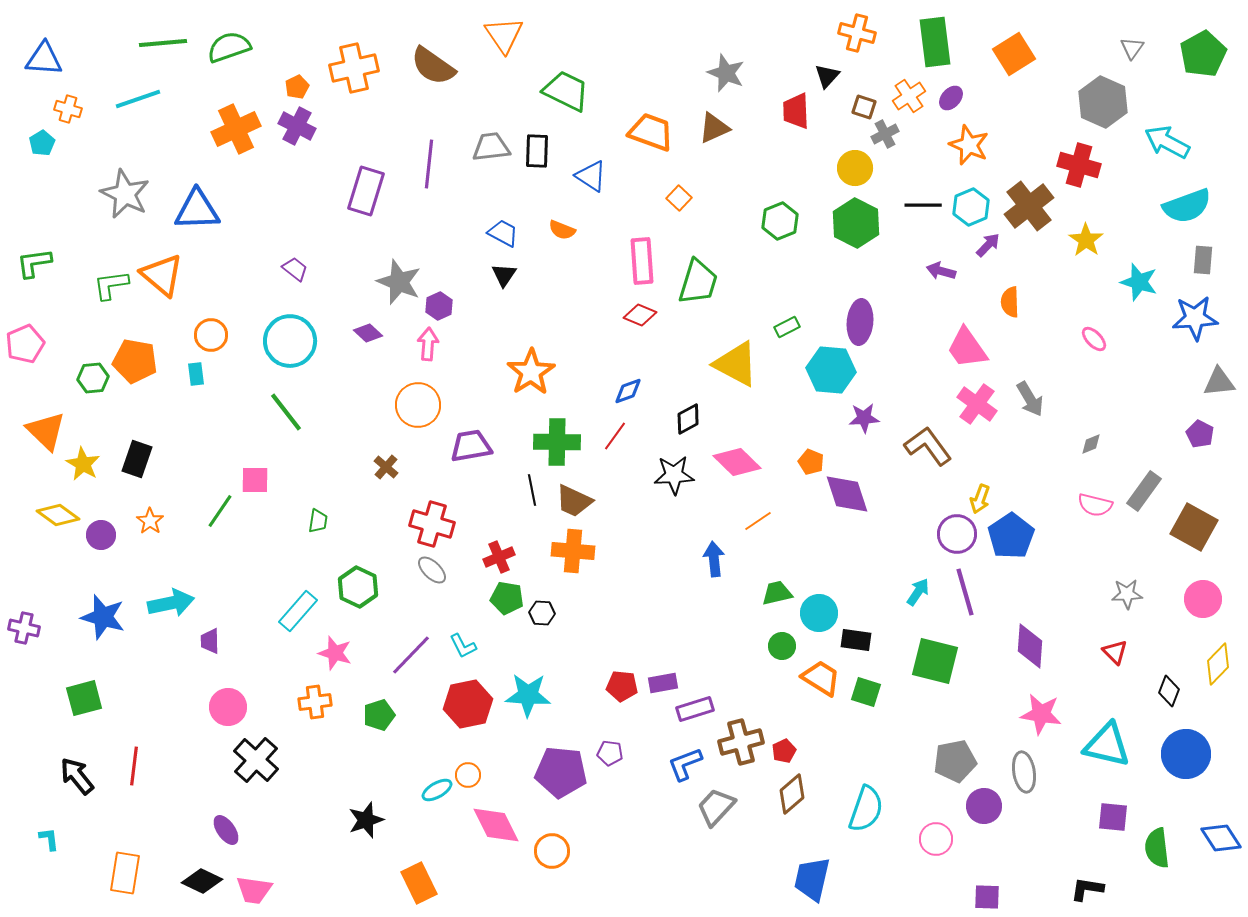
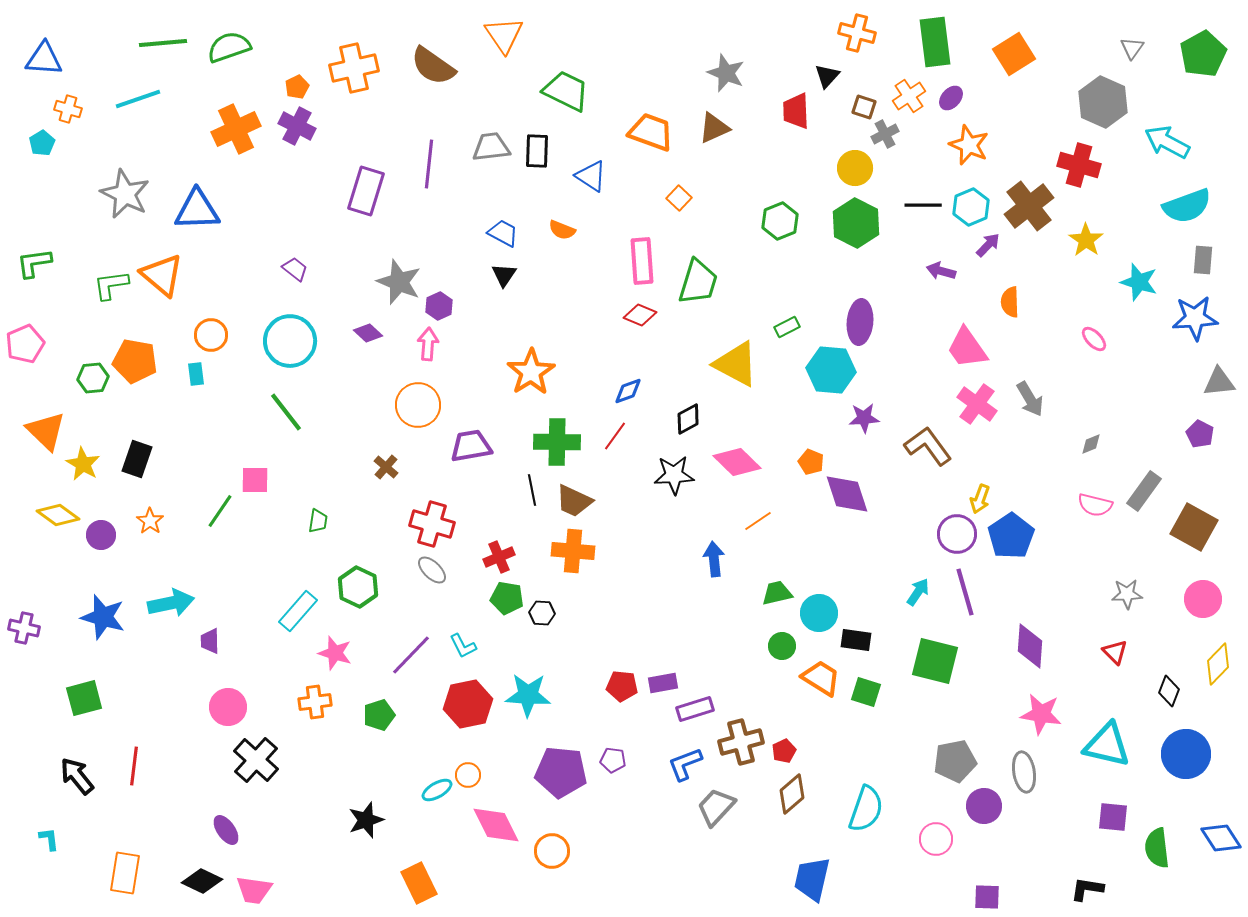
purple pentagon at (610, 753): moved 3 px right, 7 px down
